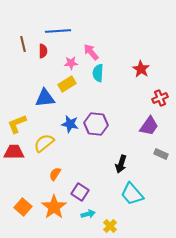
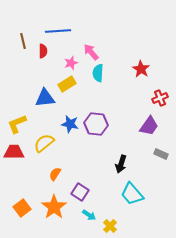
brown line: moved 3 px up
pink star: rotated 16 degrees counterclockwise
orange square: moved 1 px left, 1 px down; rotated 12 degrees clockwise
cyan arrow: moved 1 px right, 1 px down; rotated 48 degrees clockwise
